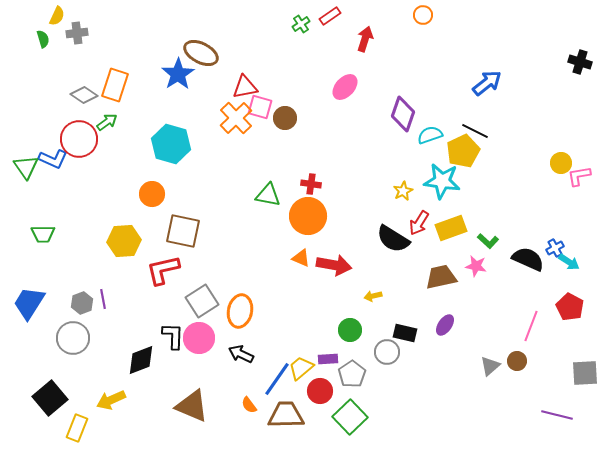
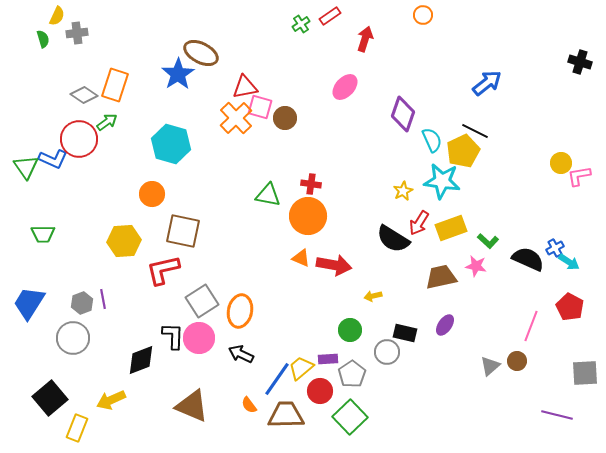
cyan semicircle at (430, 135): moved 2 px right, 5 px down; rotated 85 degrees clockwise
